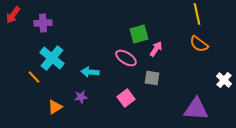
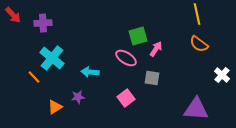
red arrow: rotated 78 degrees counterclockwise
green square: moved 1 px left, 2 px down
white cross: moved 2 px left, 5 px up
purple star: moved 3 px left
